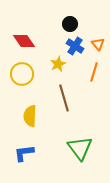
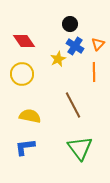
orange triangle: rotated 24 degrees clockwise
yellow star: moved 5 px up
orange line: rotated 18 degrees counterclockwise
brown line: moved 9 px right, 7 px down; rotated 12 degrees counterclockwise
yellow semicircle: rotated 100 degrees clockwise
blue L-shape: moved 1 px right, 6 px up
